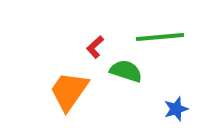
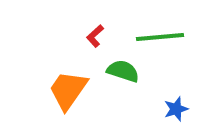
red L-shape: moved 11 px up
green semicircle: moved 3 px left
orange trapezoid: moved 1 px left, 1 px up
